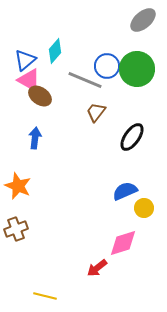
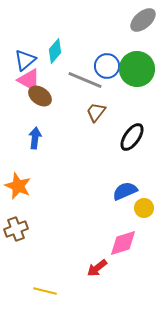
yellow line: moved 5 px up
